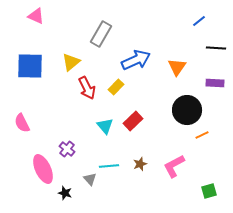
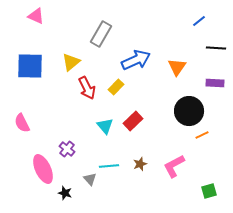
black circle: moved 2 px right, 1 px down
